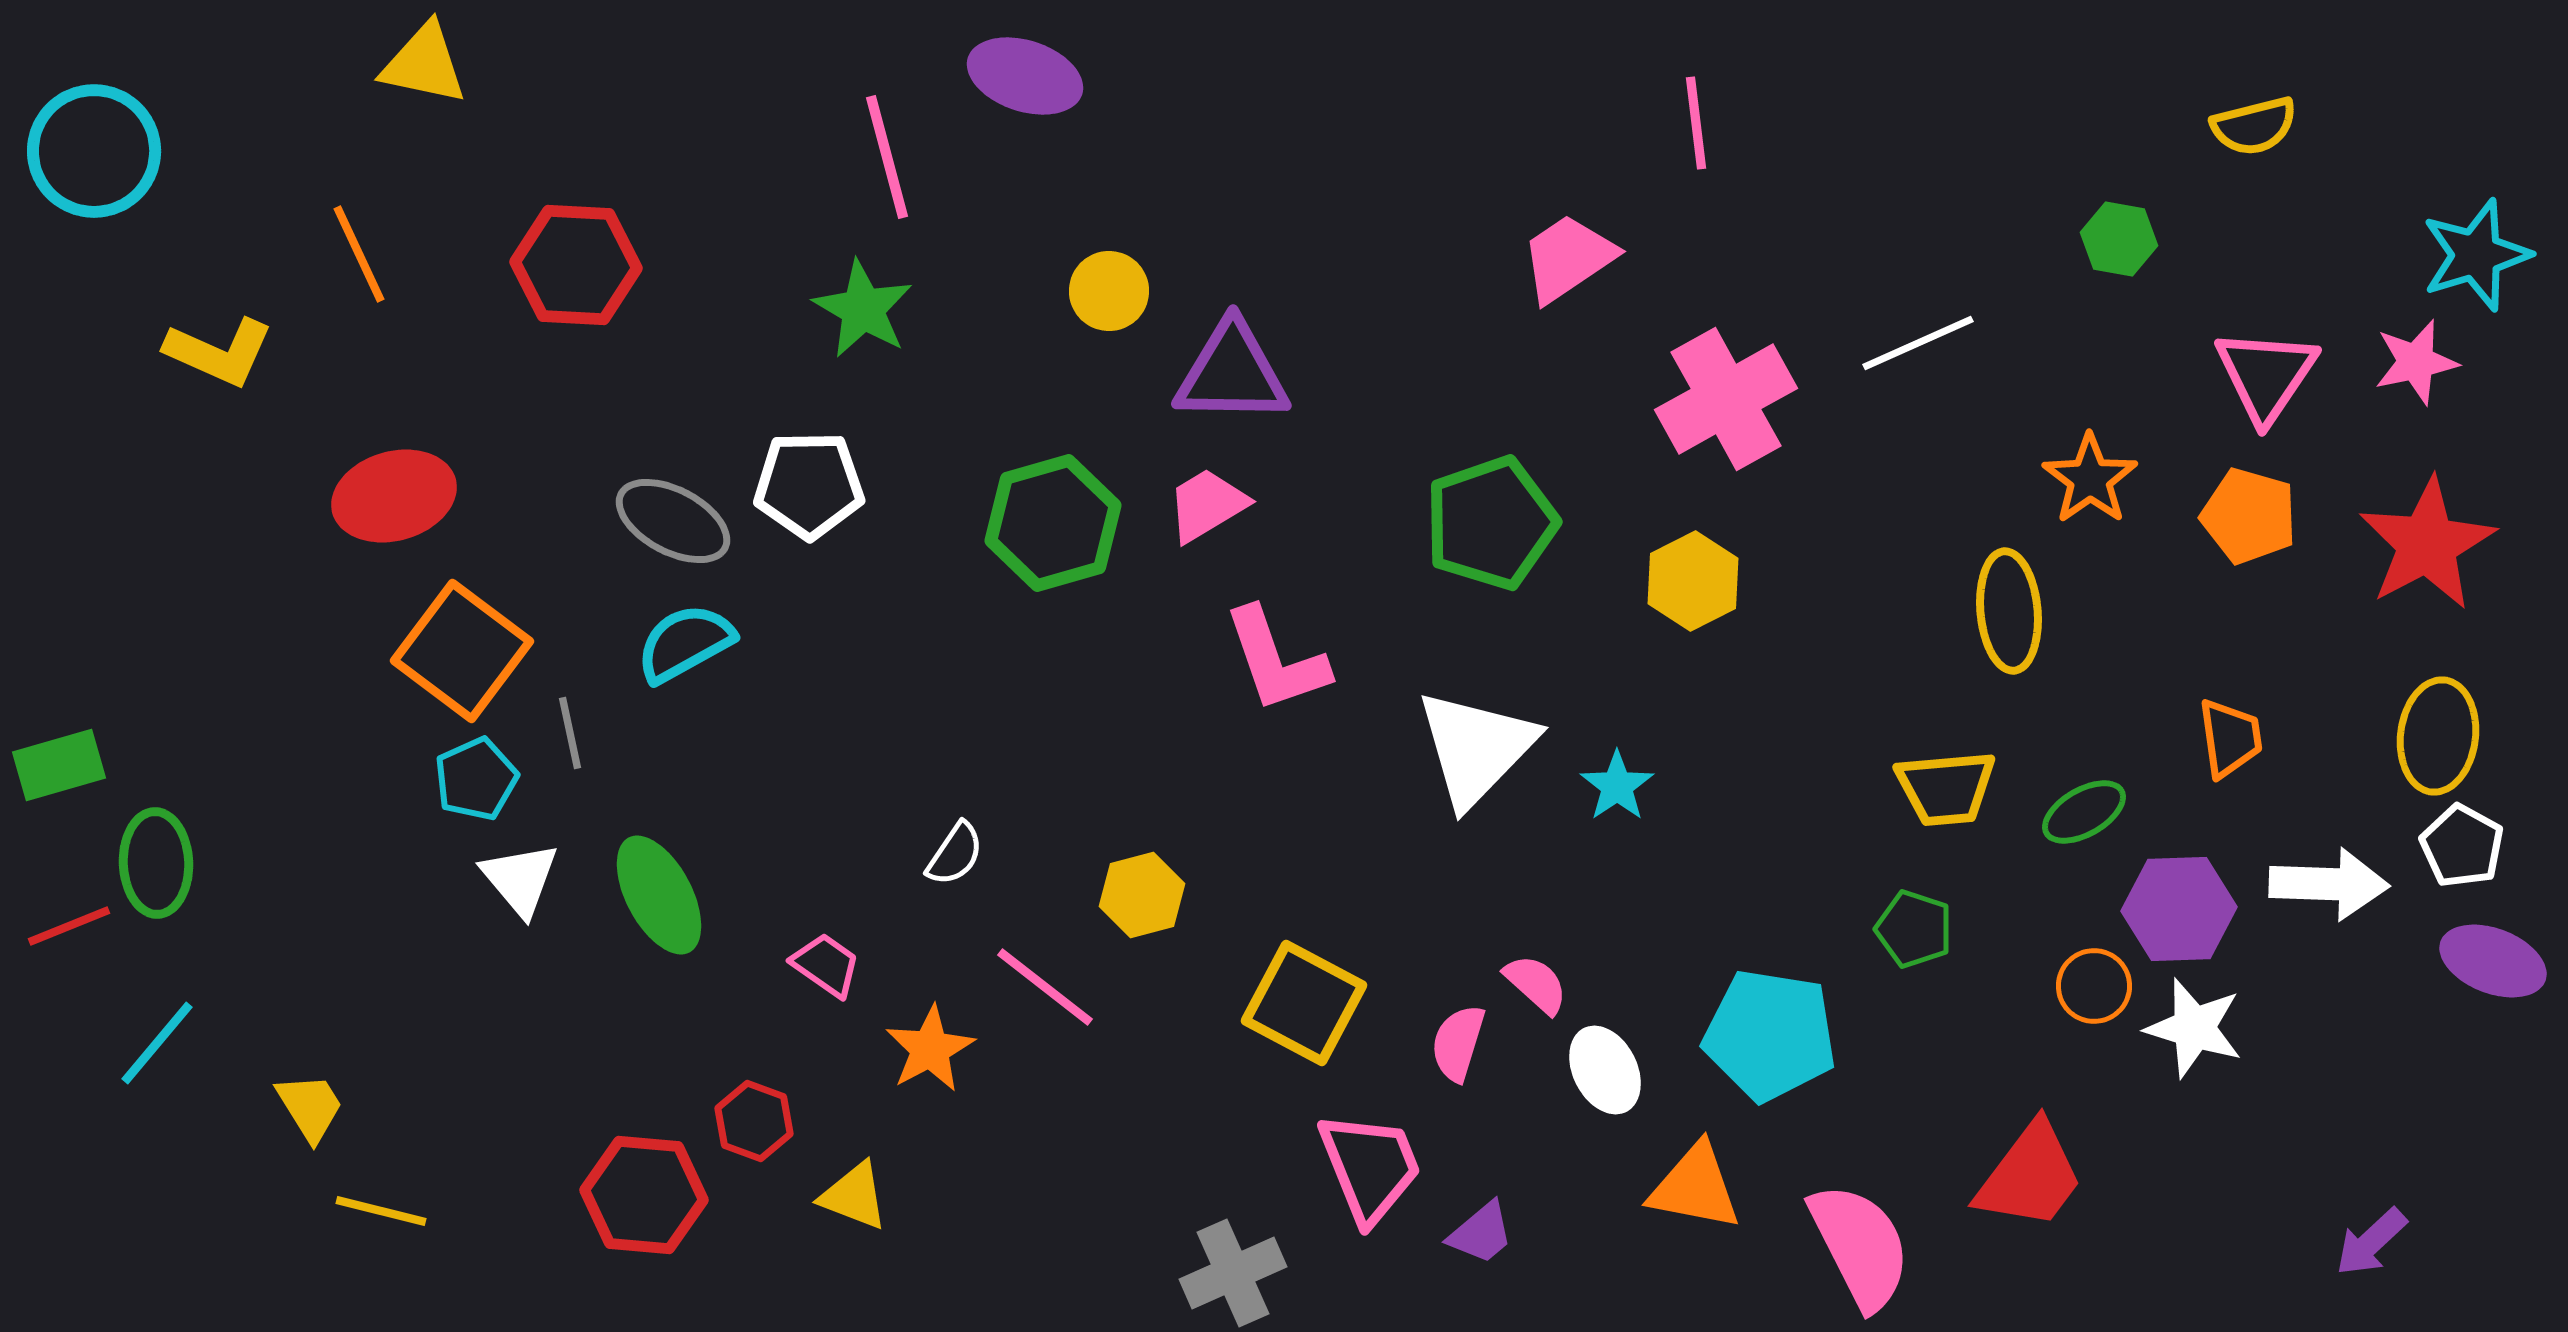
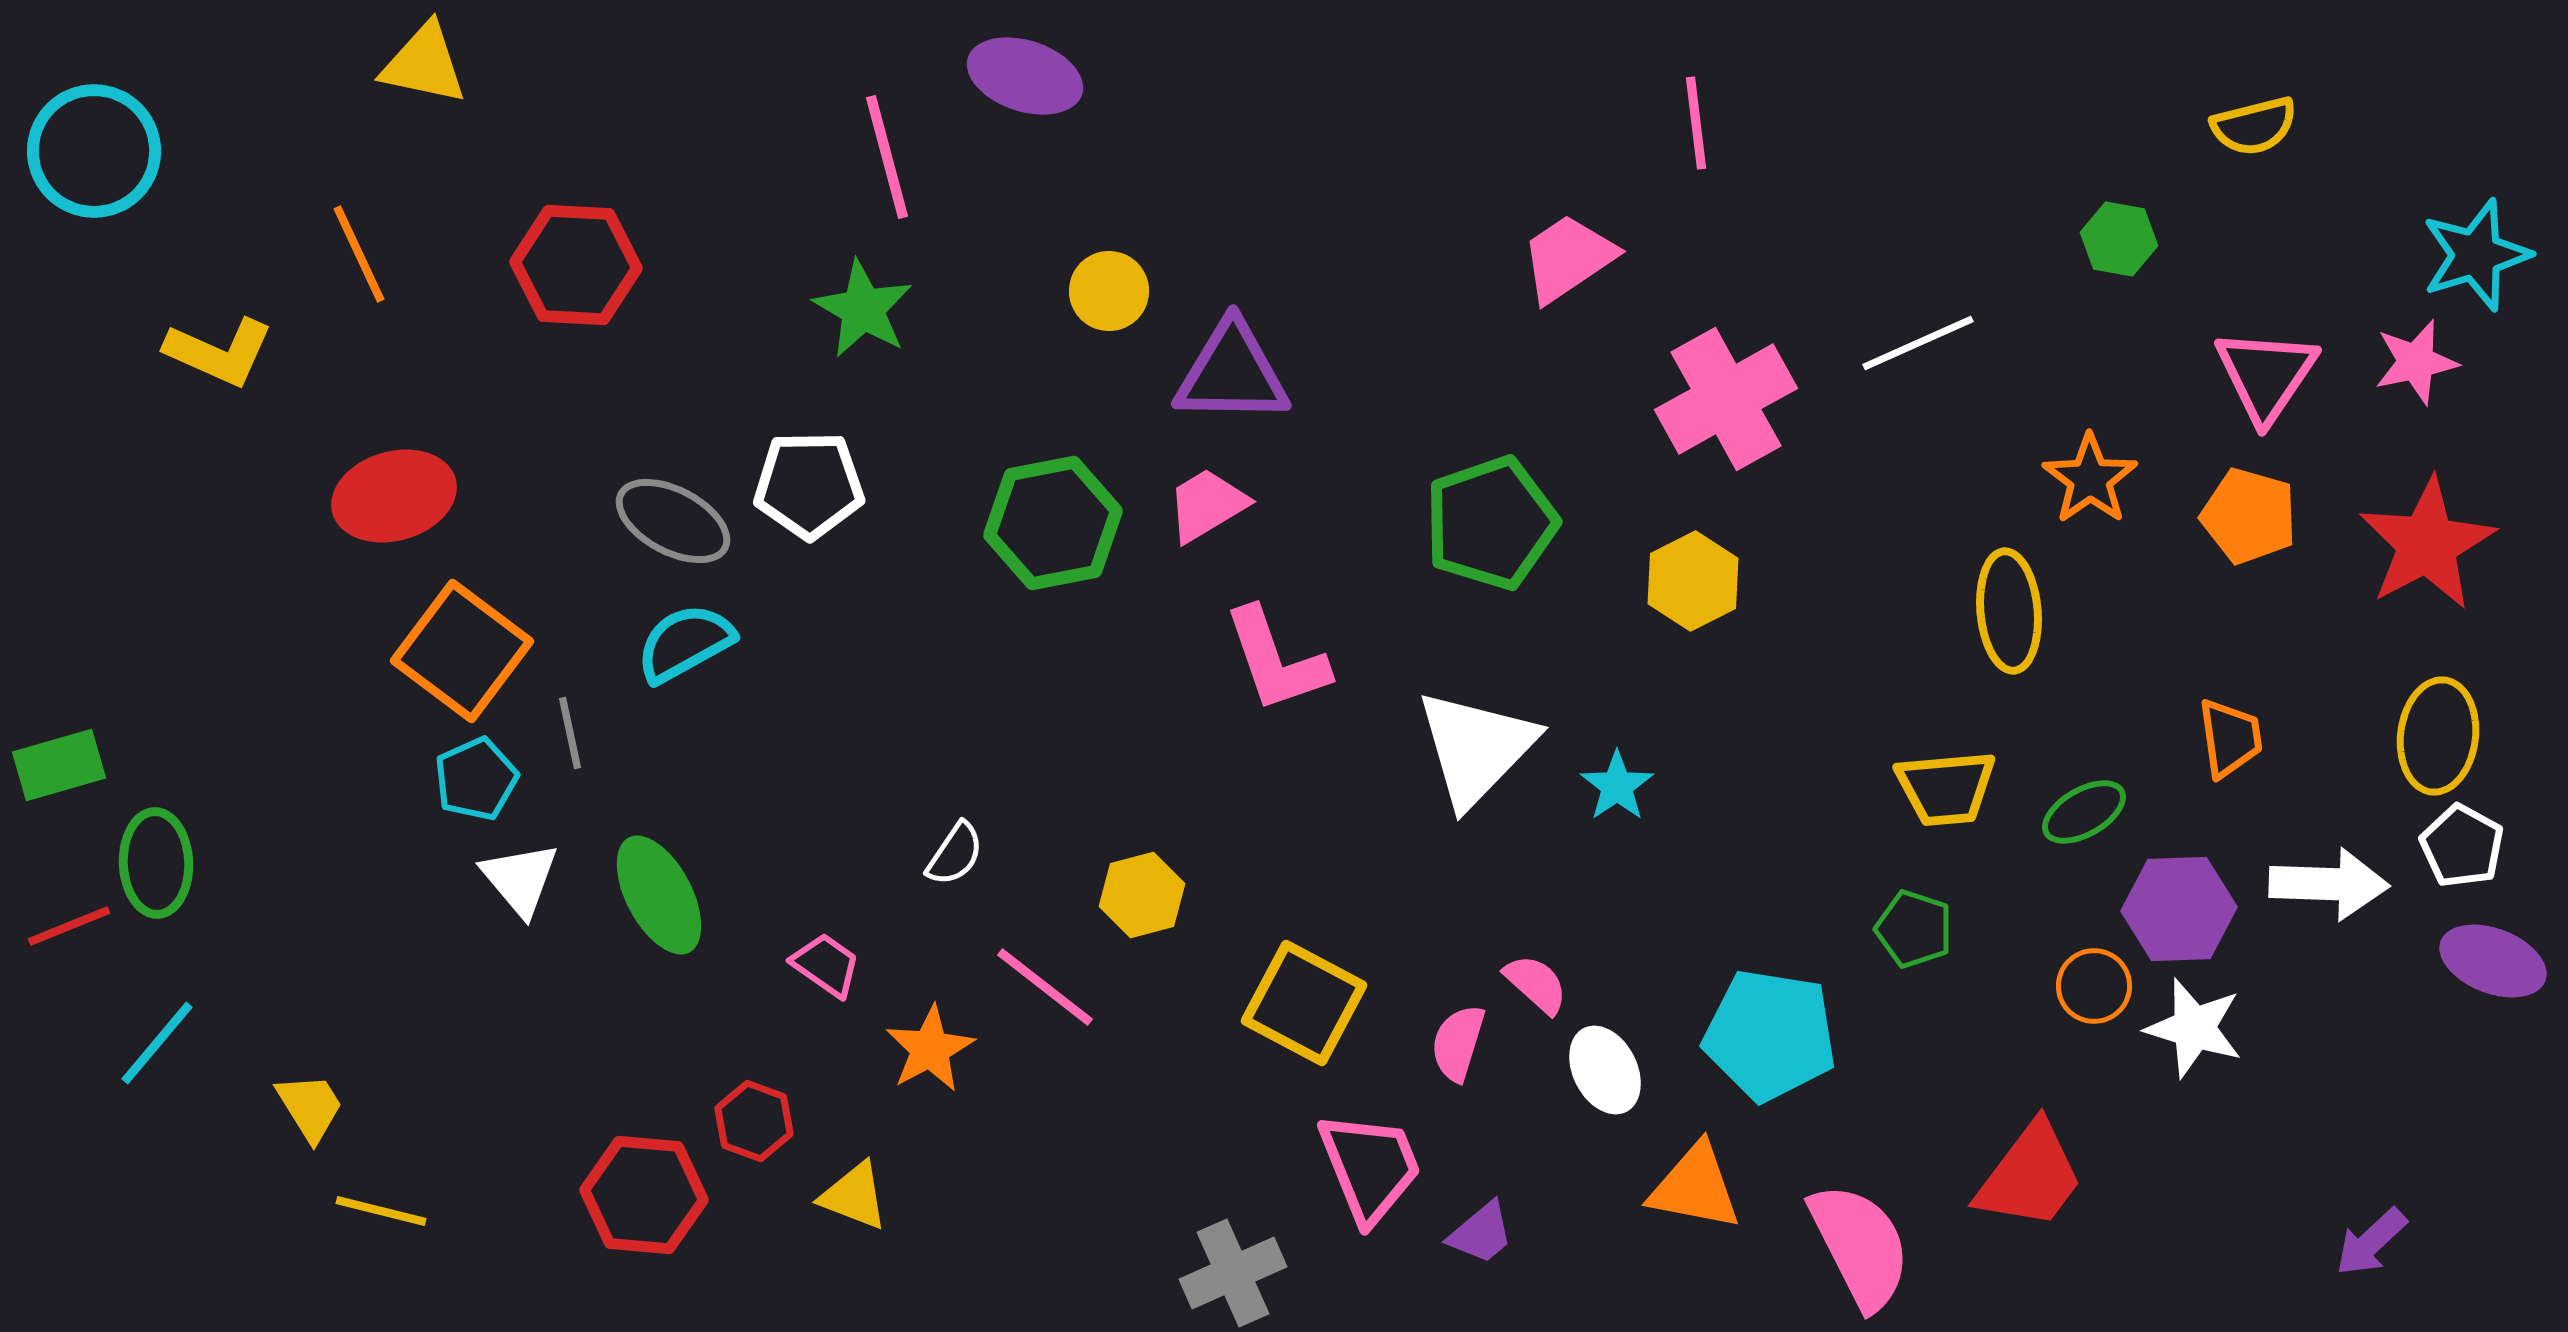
green hexagon at (1053, 523): rotated 5 degrees clockwise
